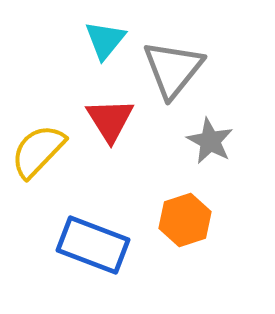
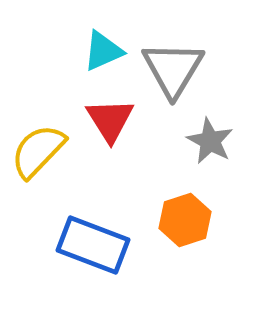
cyan triangle: moved 2 px left, 11 px down; rotated 27 degrees clockwise
gray triangle: rotated 8 degrees counterclockwise
